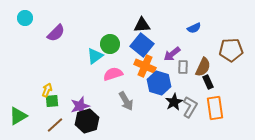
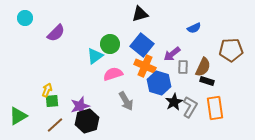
black triangle: moved 2 px left, 11 px up; rotated 12 degrees counterclockwise
black rectangle: moved 1 px left, 1 px up; rotated 48 degrees counterclockwise
